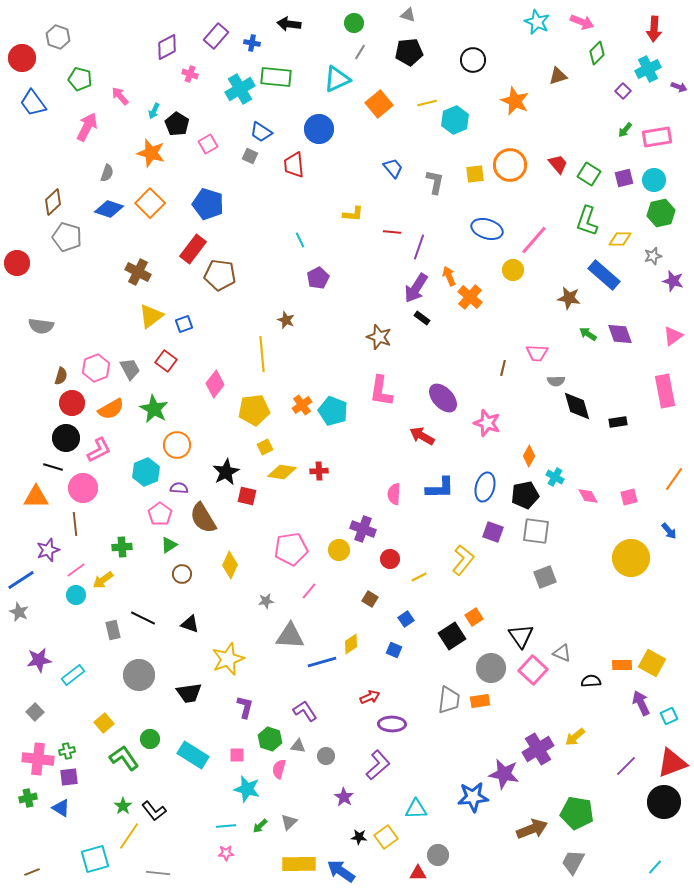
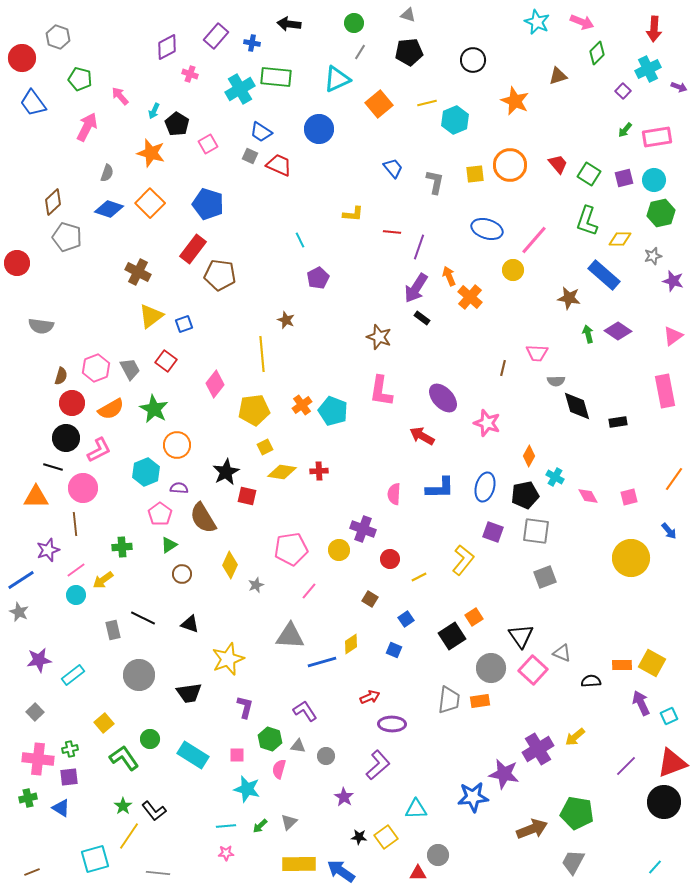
red trapezoid at (294, 165): moved 15 px left; rotated 120 degrees clockwise
green arrow at (588, 334): rotated 42 degrees clockwise
purple diamond at (620, 334): moved 2 px left, 3 px up; rotated 36 degrees counterclockwise
gray star at (266, 601): moved 10 px left, 16 px up; rotated 14 degrees counterclockwise
green cross at (67, 751): moved 3 px right, 2 px up
